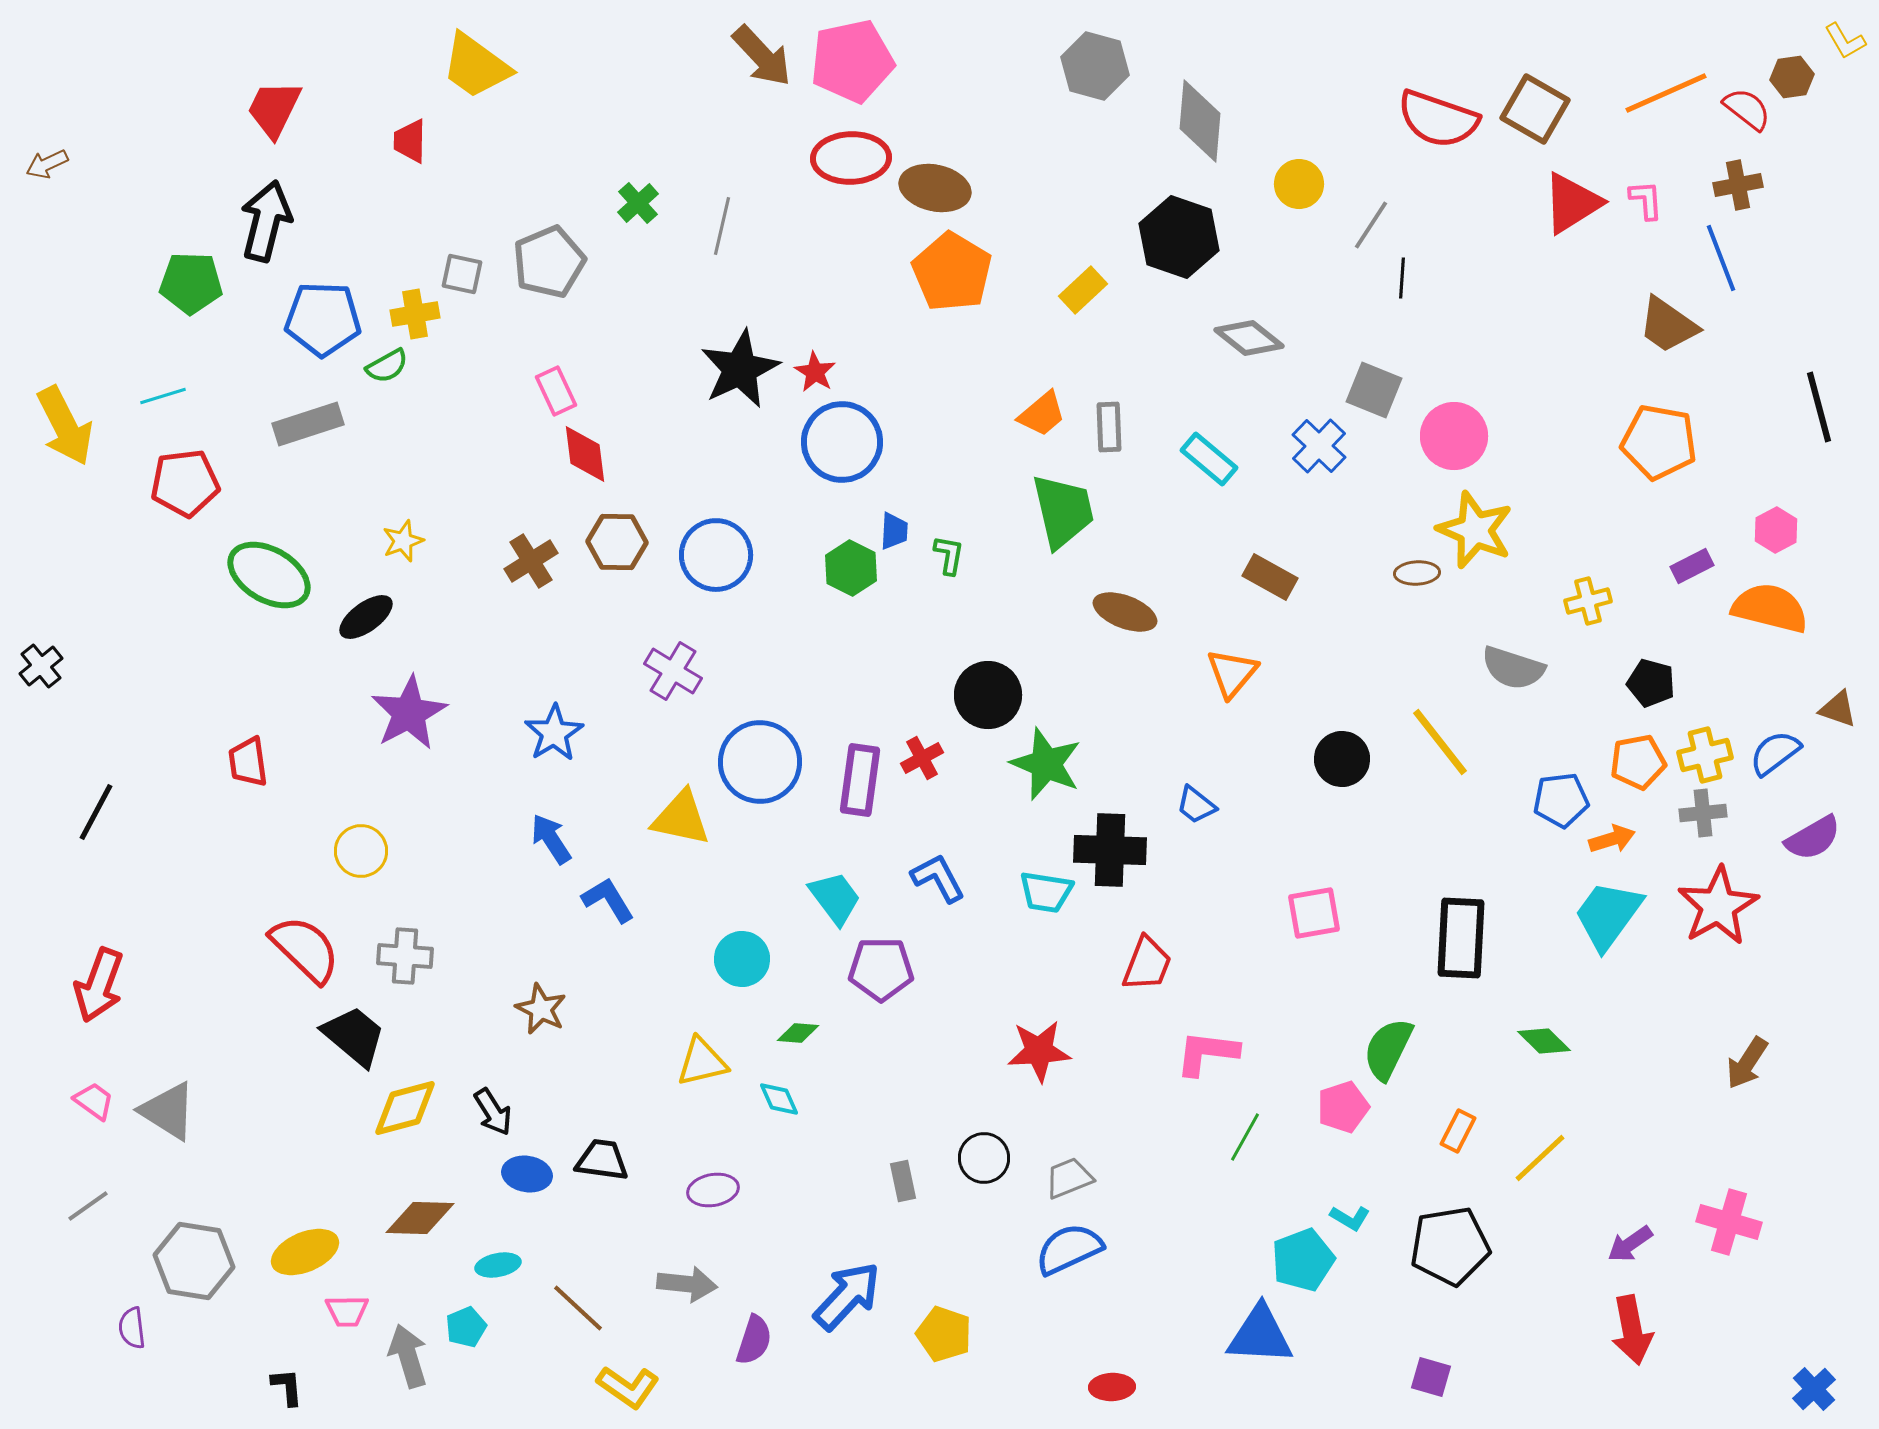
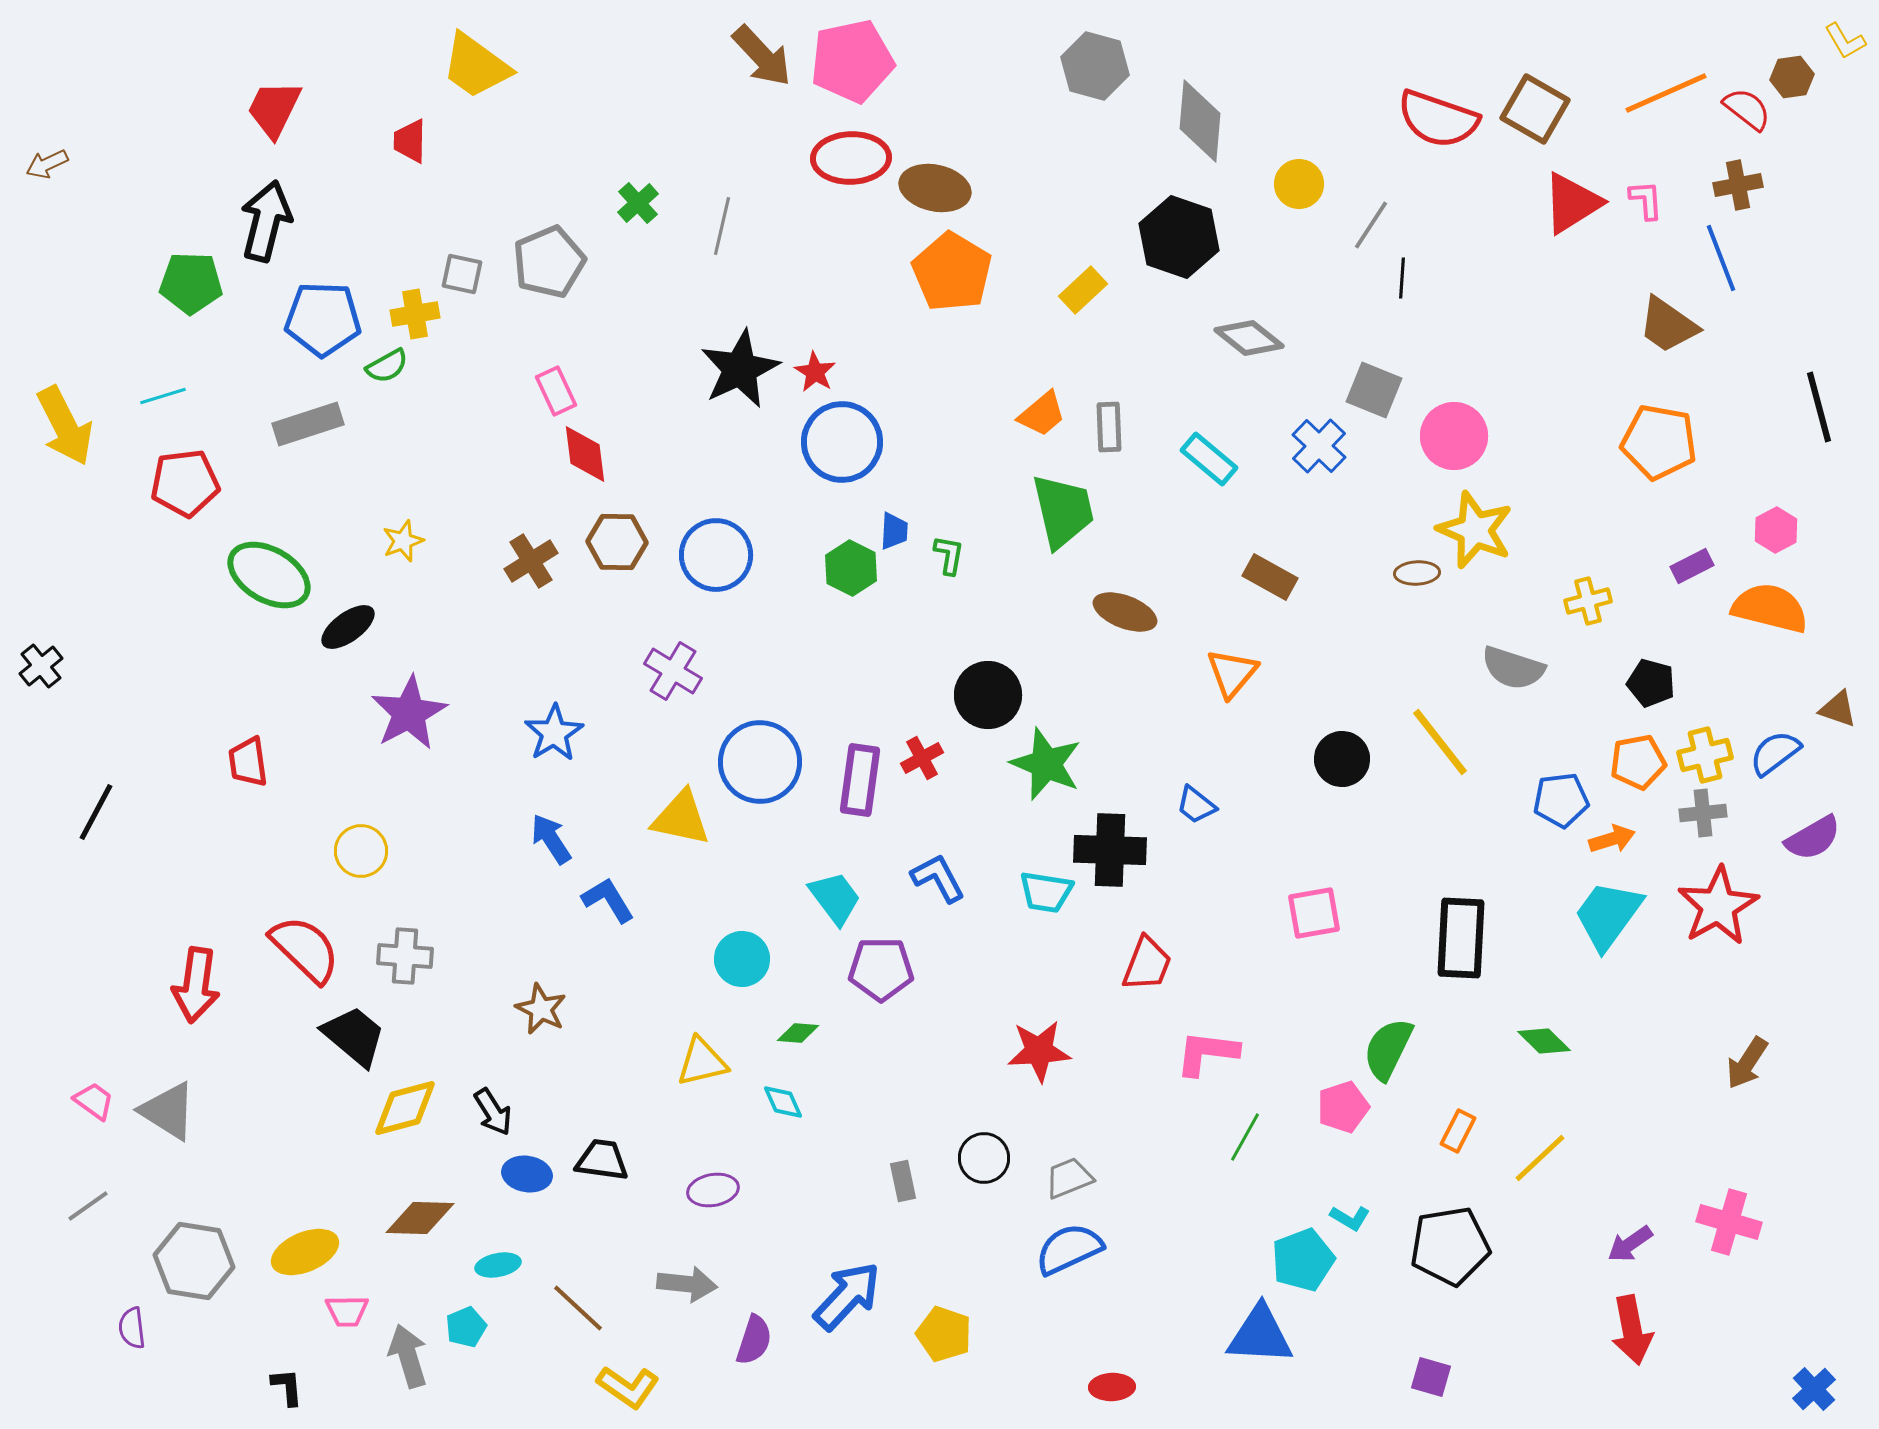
black ellipse at (366, 617): moved 18 px left, 10 px down
red arrow at (99, 985): moved 97 px right; rotated 12 degrees counterclockwise
cyan diamond at (779, 1099): moved 4 px right, 3 px down
